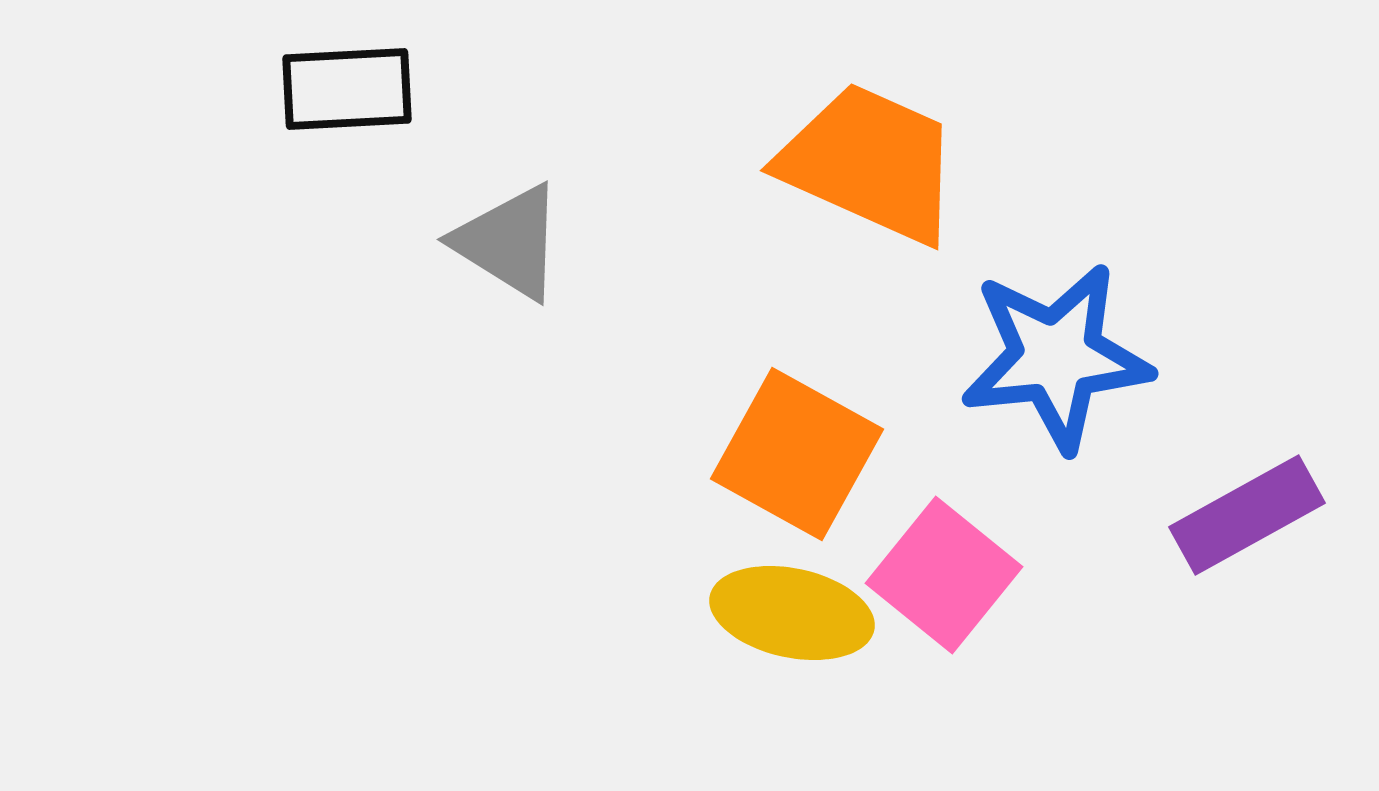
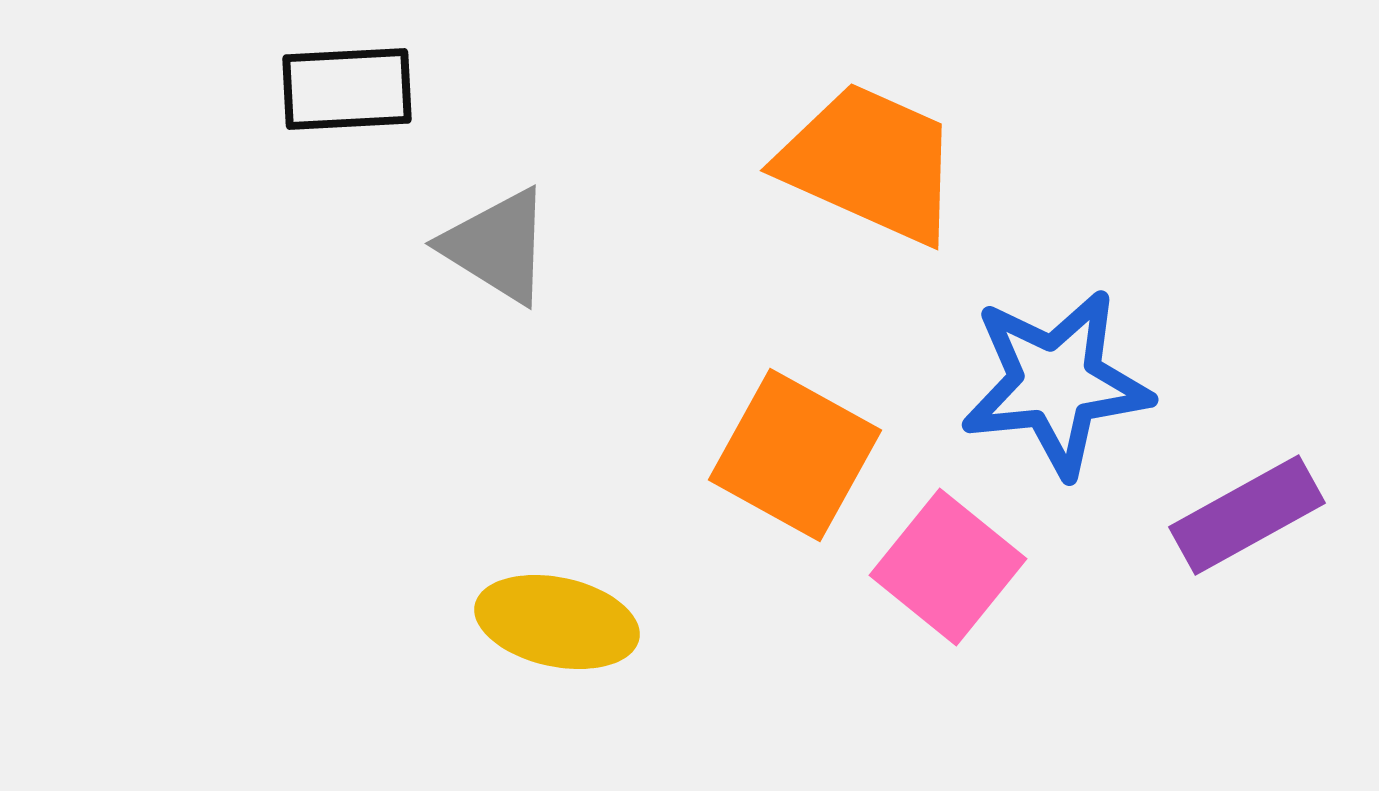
gray triangle: moved 12 px left, 4 px down
blue star: moved 26 px down
orange square: moved 2 px left, 1 px down
pink square: moved 4 px right, 8 px up
yellow ellipse: moved 235 px left, 9 px down
